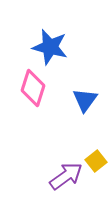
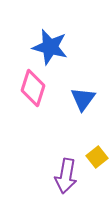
blue triangle: moved 2 px left, 1 px up
yellow square: moved 1 px right, 4 px up
purple arrow: rotated 136 degrees clockwise
